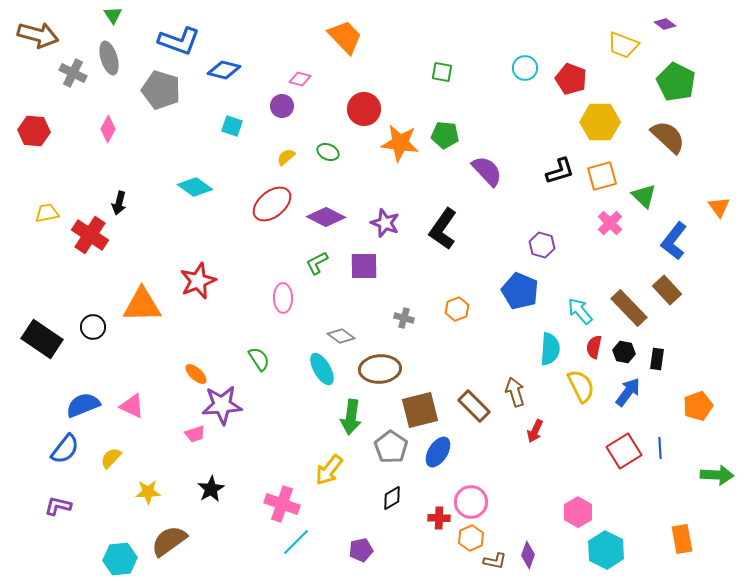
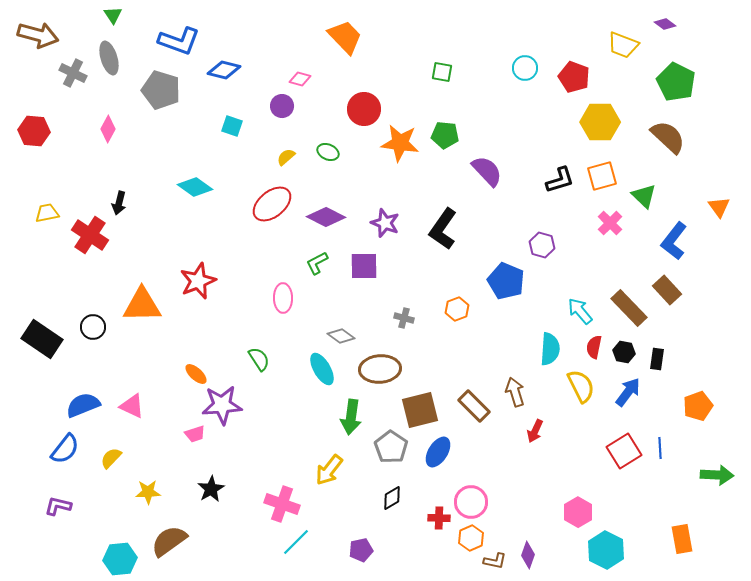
red pentagon at (571, 79): moved 3 px right, 2 px up
black L-shape at (560, 171): moved 9 px down
blue pentagon at (520, 291): moved 14 px left, 10 px up
